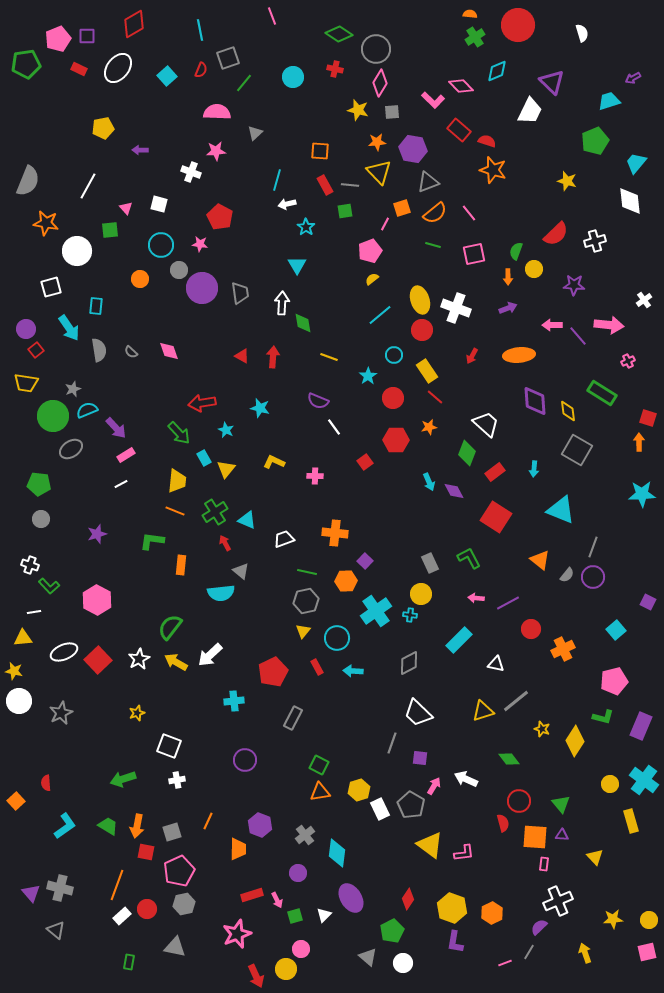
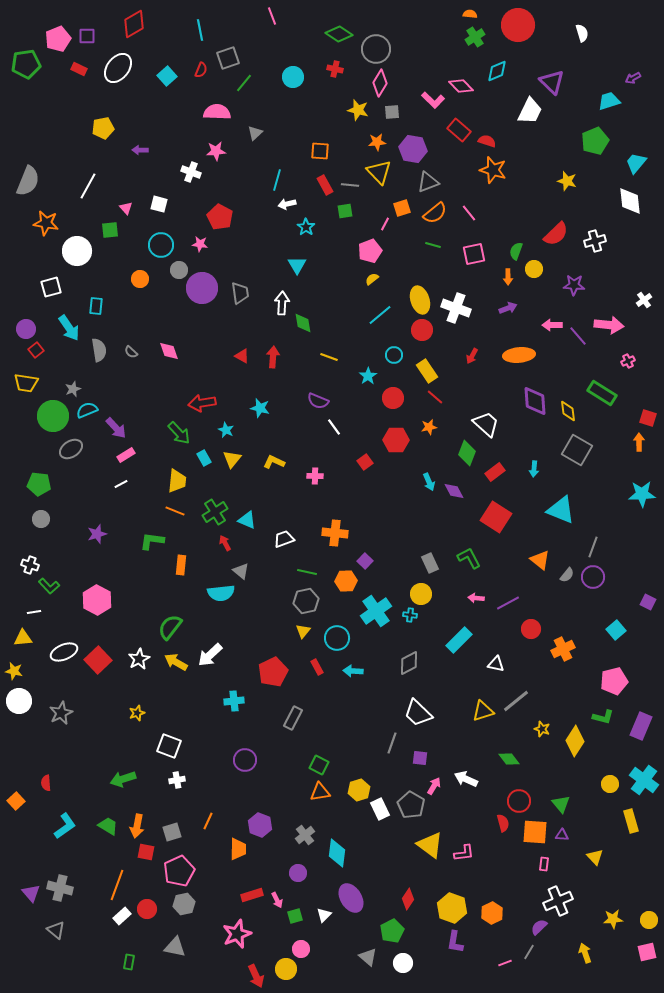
yellow triangle at (226, 469): moved 6 px right, 10 px up
orange square at (535, 837): moved 5 px up
